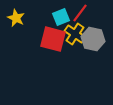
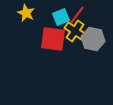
red line: moved 3 px left, 2 px down
yellow star: moved 10 px right, 5 px up
yellow cross: moved 3 px up
red square: rotated 8 degrees counterclockwise
